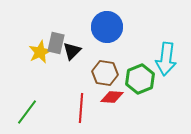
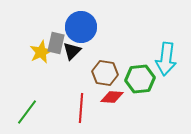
blue circle: moved 26 px left
yellow star: moved 1 px right
green hexagon: rotated 16 degrees clockwise
